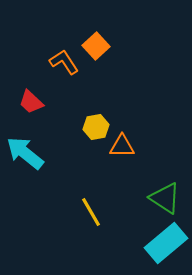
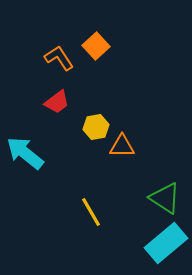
orange L-shape: moved 5 px left, 4 px up
red trapezoid: moved 26 px right; rotated 80 degrees counterclockwise
